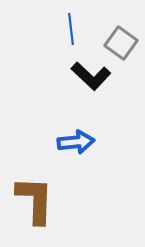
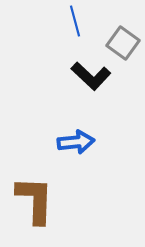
blue line: moved 4 px right, 8 px up; rotated 8 degrees counterclockwise
gray square: moved 2 px right
